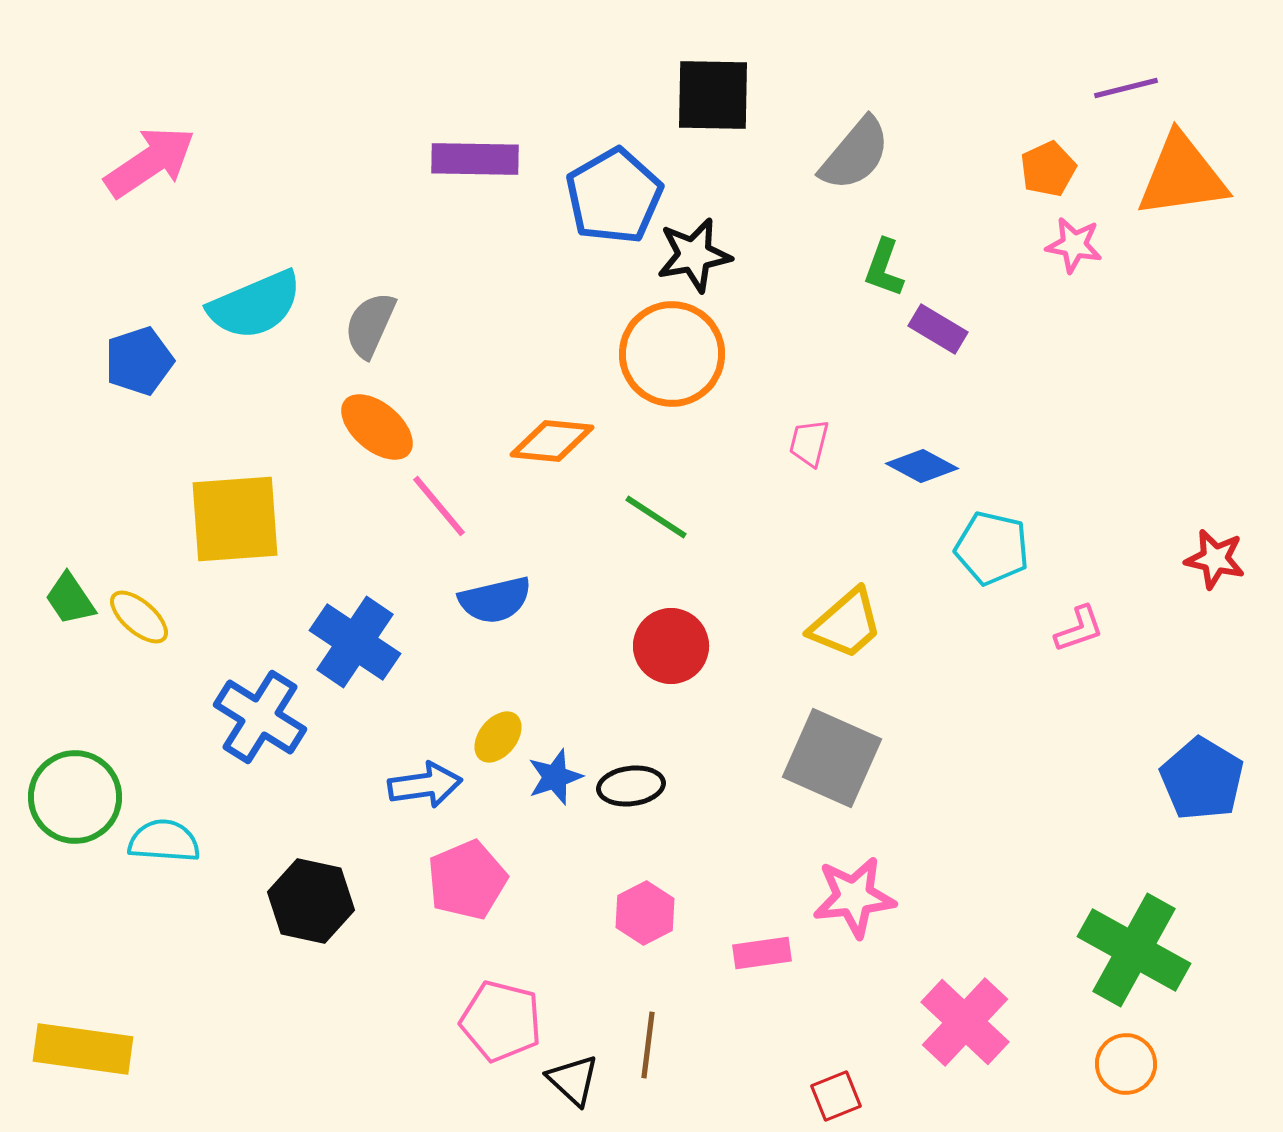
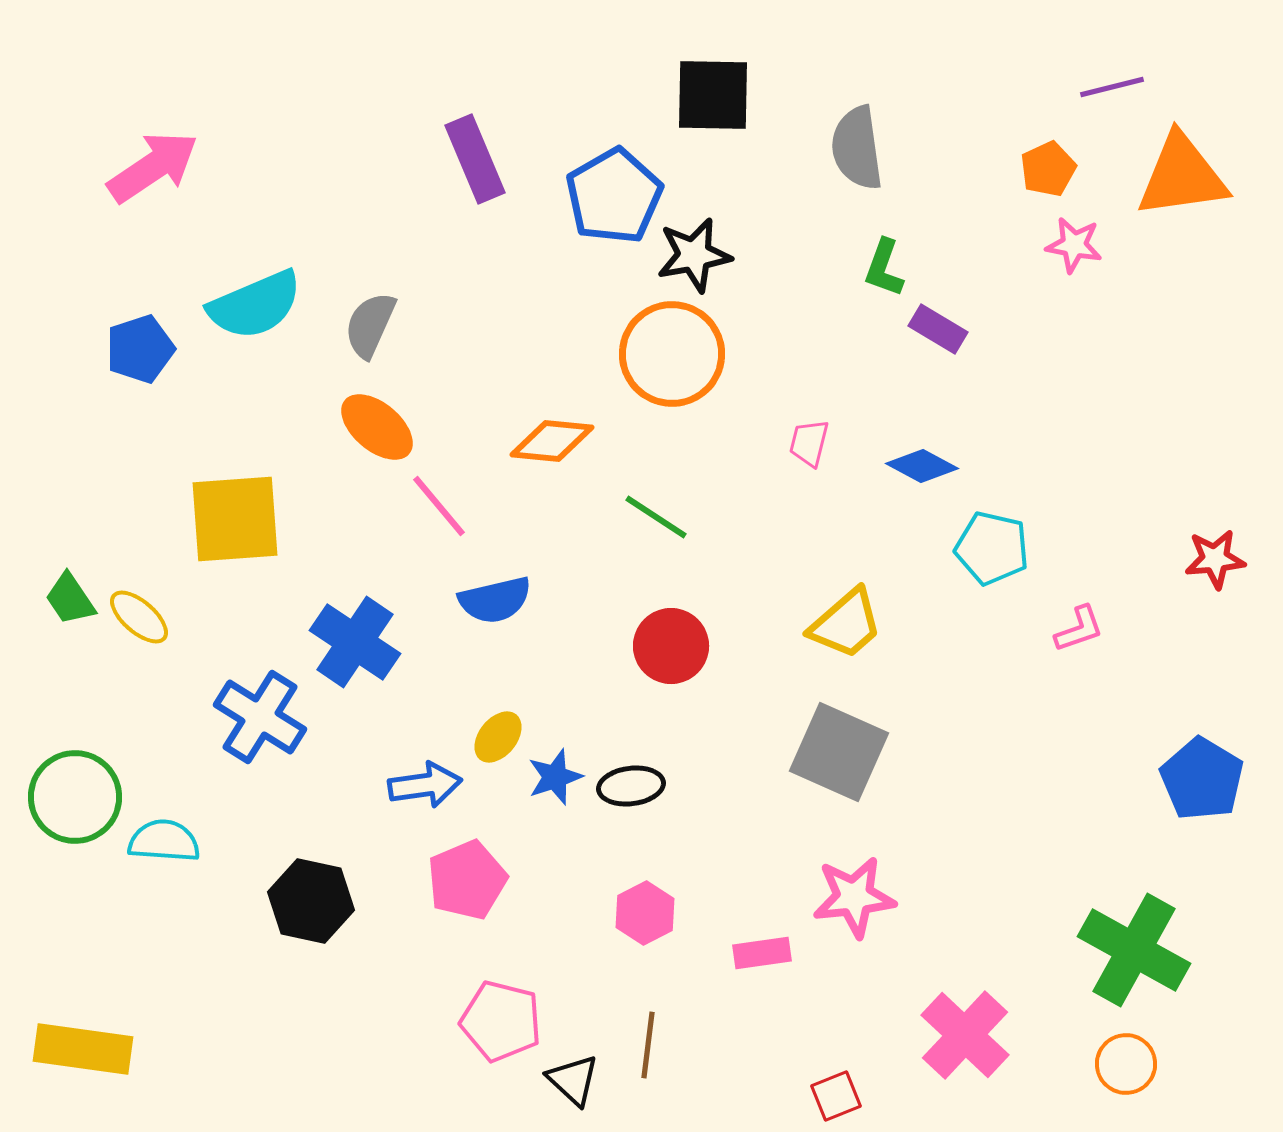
purple line at (1126, 88): moved 14 px left, 1 px up
gray semicircle at (855, 154): moved 2 px right, 6 px up; rotated 132 degrees clockwise
purple rectangle at (475, 159): rotated 66 degrees clockwise
pink arrow at (150, 162): moved 3 px right, 5 px down
blue pentagon at (139, 361): moved 1 px right, 12 px up
red star at (1215, 559): rotated 18 degrees counterclockwise
gray square at (832, 758): moved 7 px right, 6 px up
pink cross at (965, 1022): moved 13 px down
